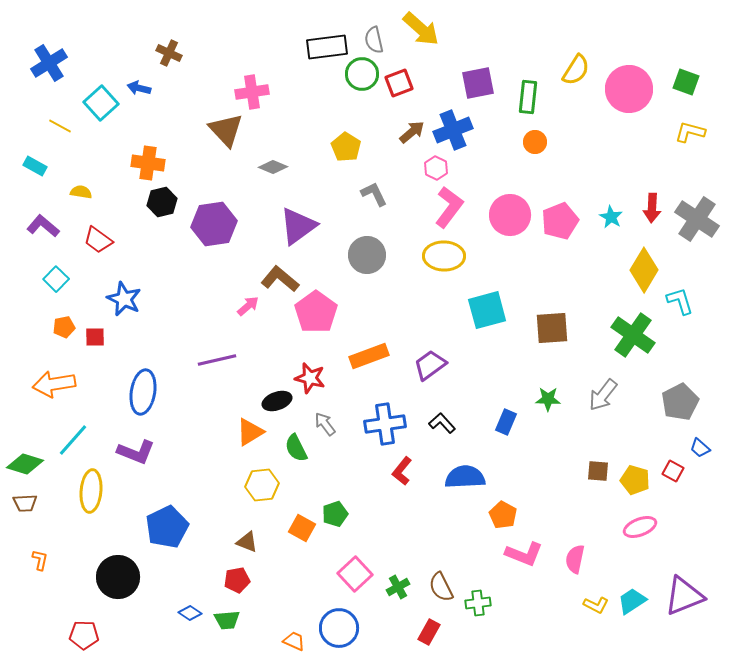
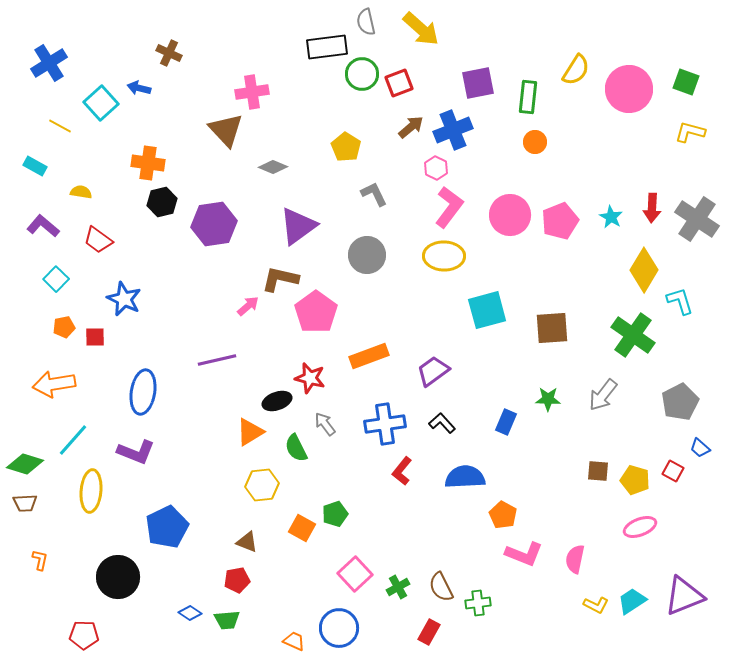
gray semicircle at (374, 40): moved 8 px left, 18 px up
brown arrow at (412, 132): moved 1 px left, 5 px up
brown L-shape at (280, 279): rotated 27 degrees counterclockwise
purple trapezoid at (430, 365): moved 3 px right, 6 px down
